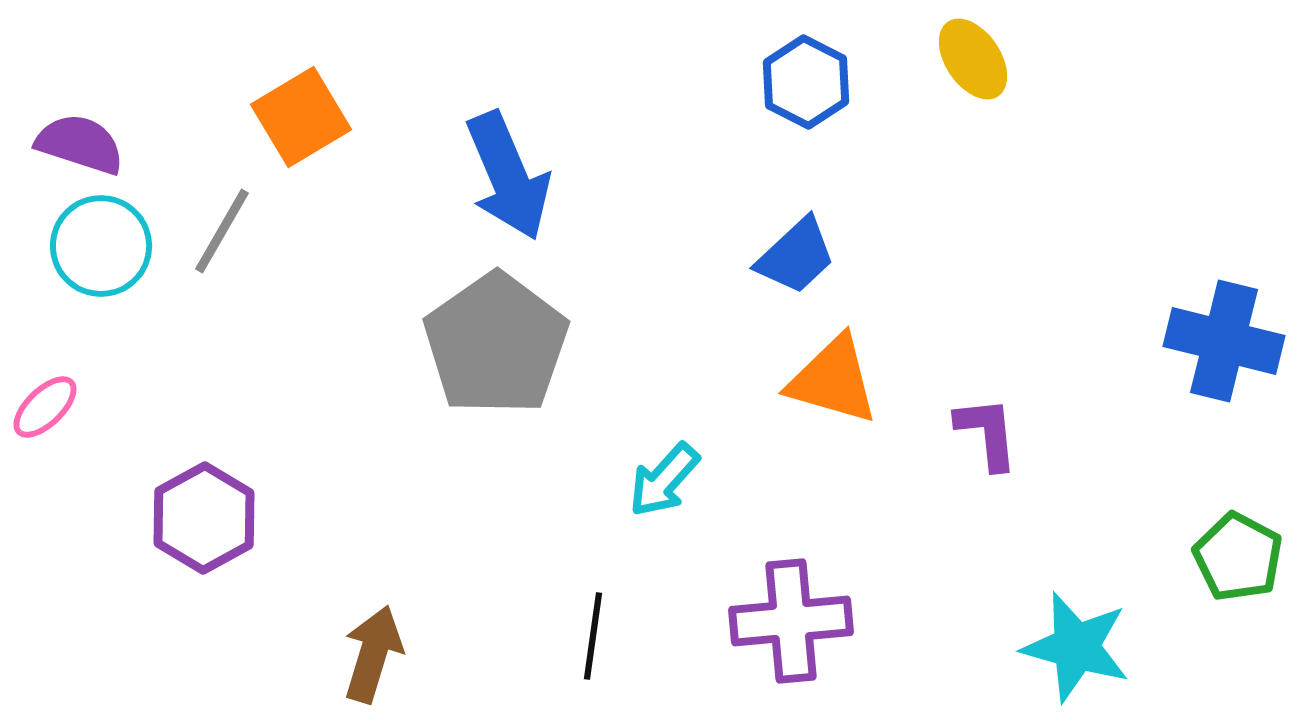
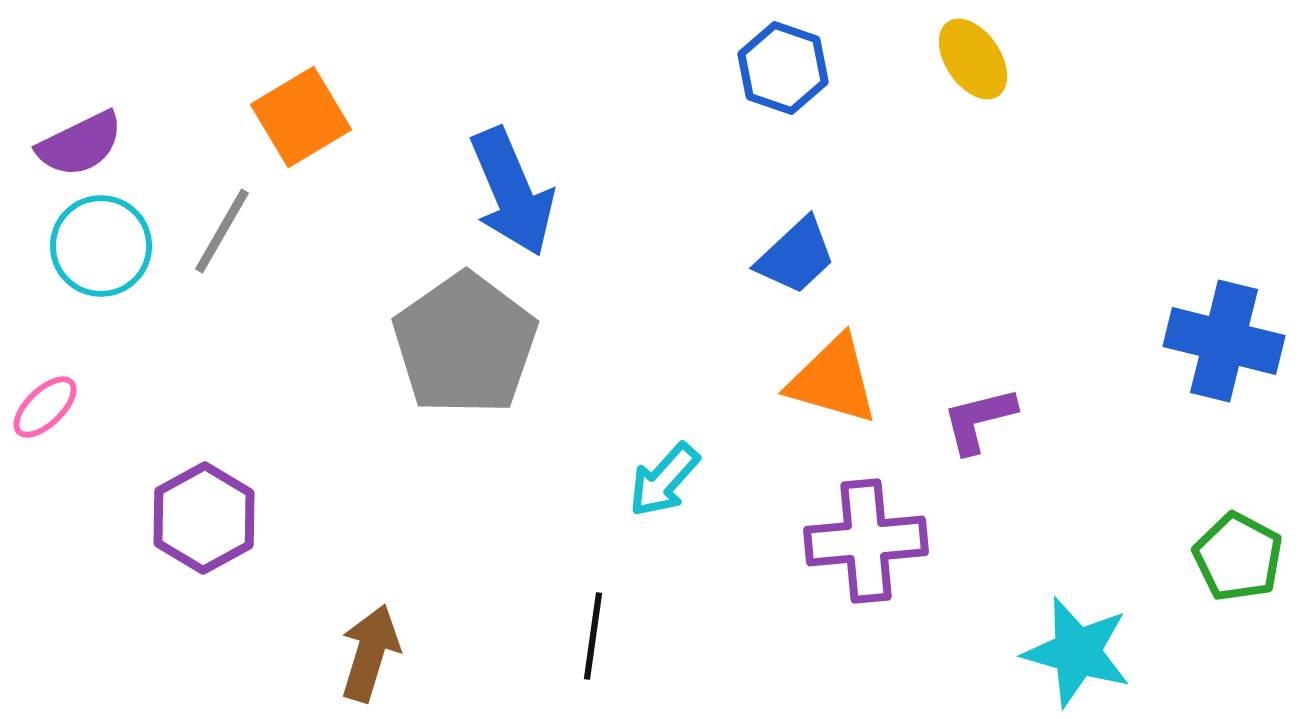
blue hexagon: moved 23 px left, 14 px up; rotated 8 degrees counterclockwise
purple semicircle: rotated 136 degrees clockwise
blue arrow: moved 4 px right, 16 px down
gray pentagon: moved 31 px left
purple L-shape: moved 8 px left, 13 px up; rotated 98 degrees counterclockwise
purple cross: moved 75 px right, 80 px up
cyan star: moved 1 px right, 5 px down
brown arrow: moved 3 px left, 1 px up
